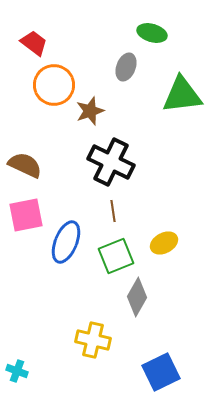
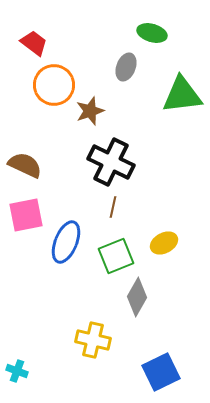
brown line: moved 4 px up; rotated 20 degrees clockwise
